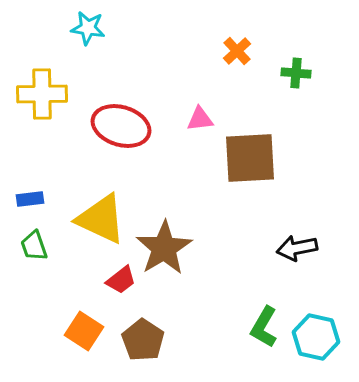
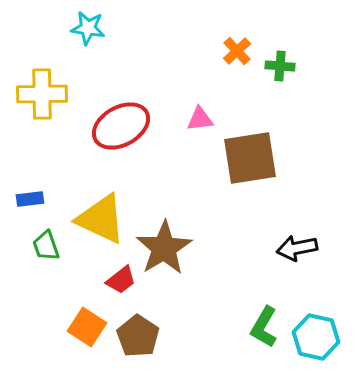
green cross: moved 16 px left, 7 px up
red ellipse: rotated 46 degrees counterclockwise
brown square: rotated 6 degrees counterclockwise
green trapezoid: moved 12 px right
orange square: moved 3 px right, 4 px up
brown pentagon: moved 5 px left, 4 px up
